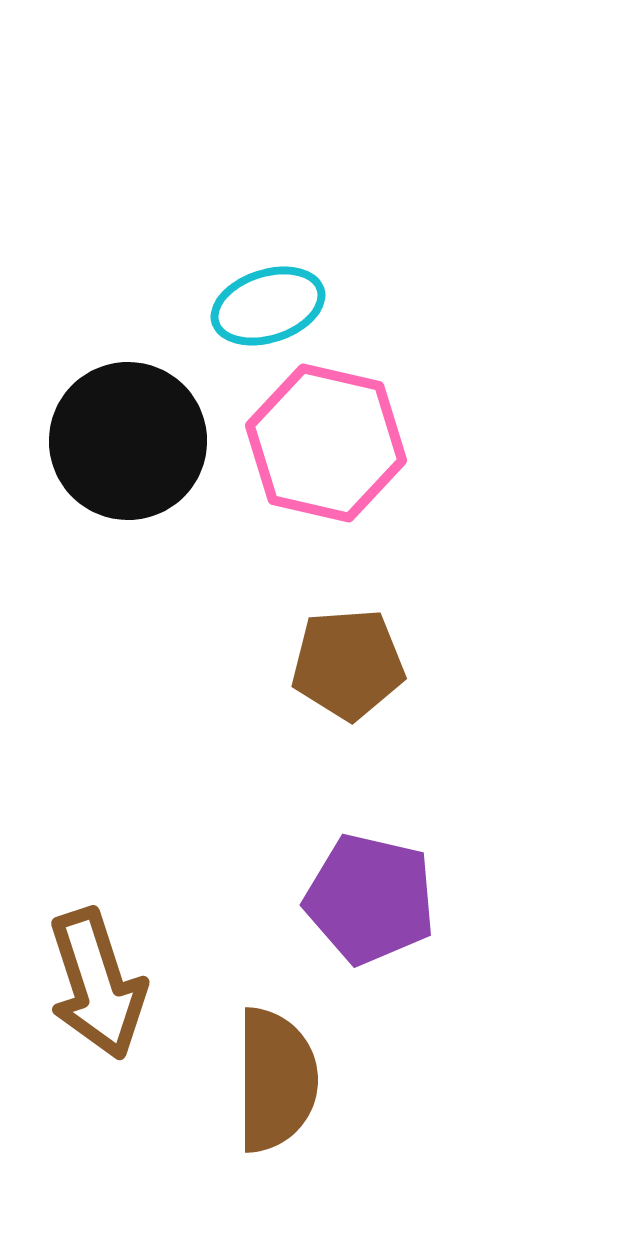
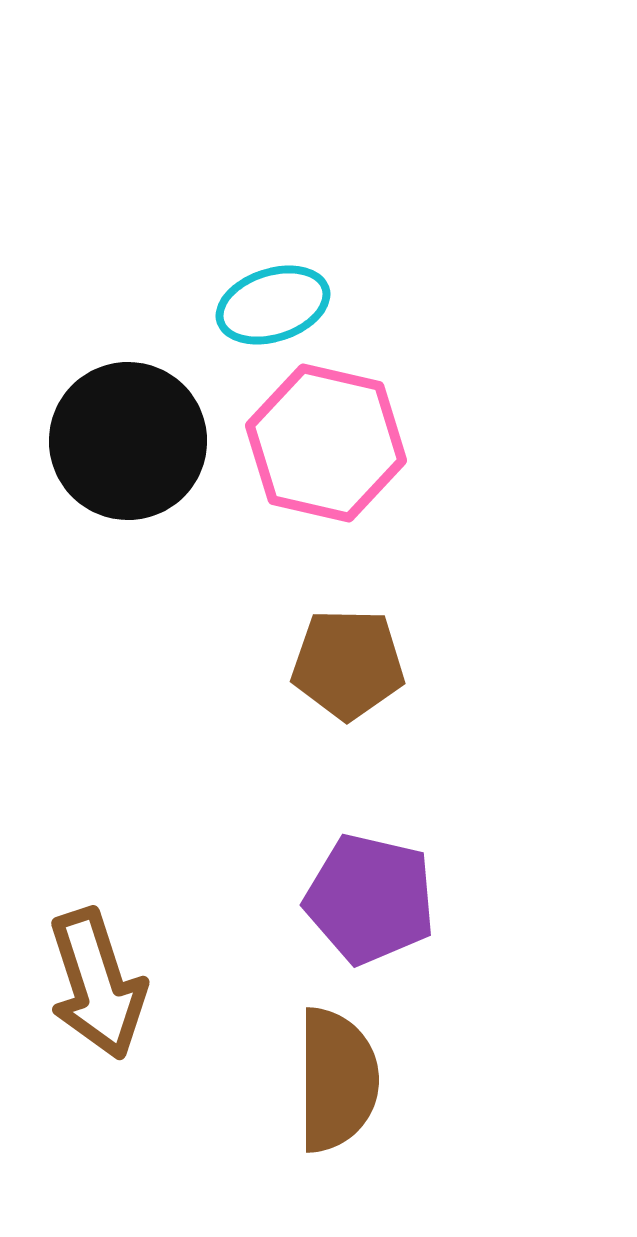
cyan ellipse: moved 5 px right, 1 px up
brown pentagon: rotated 5 degrees clockwise
brown semicircle: moved 61 px right
